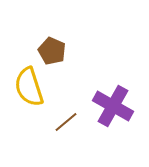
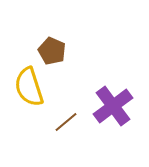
purple cross: rotated 24 degrees clockwise
